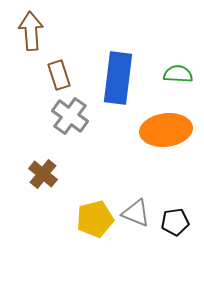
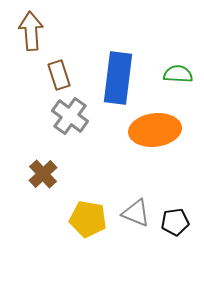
orange ellipse: moved 11 px left
brown cross: rotated 8 degrees clockwise
yellow pentagon: moved 7 px left; rotated 24 degrees clockwise
